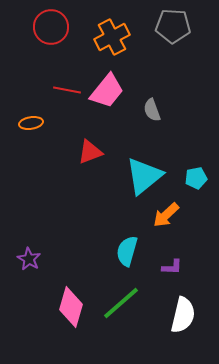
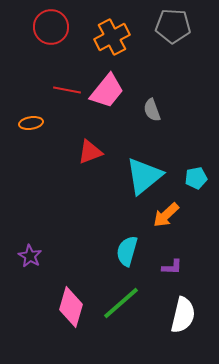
purple star: moved 1 px right, 3 px up
